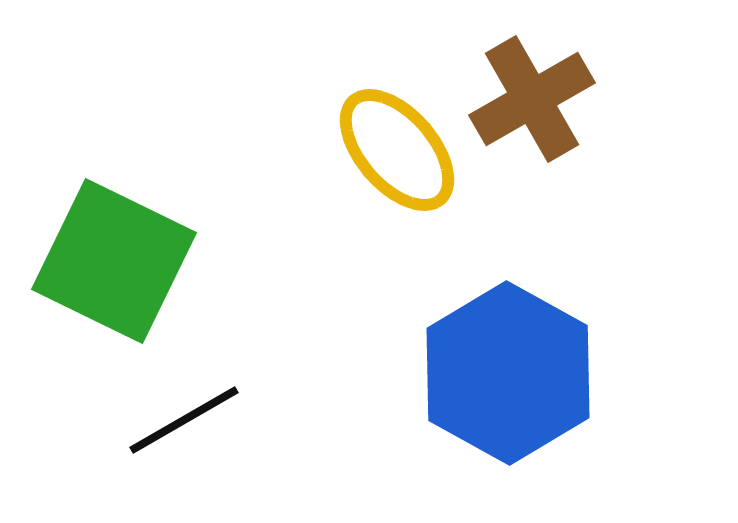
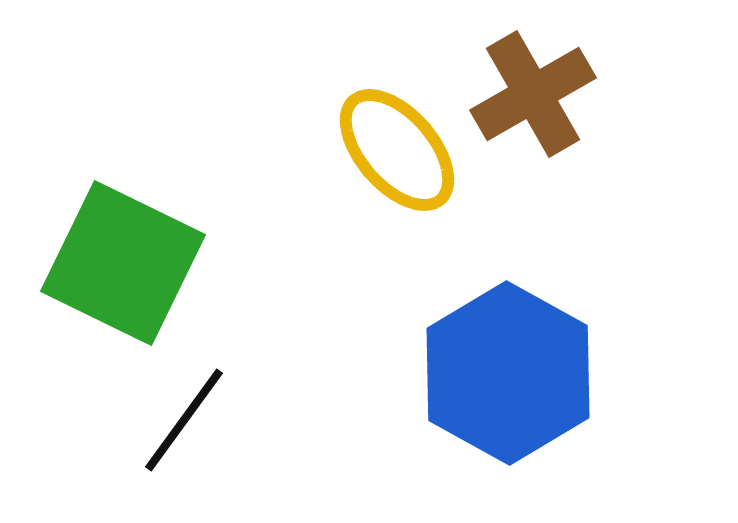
brown cross: moved 1 px right, 5 px up
green square: moved 9 px right, 2 px down
black line: rotated 24 degrees counterclockwise
